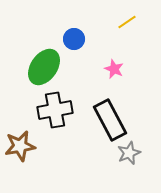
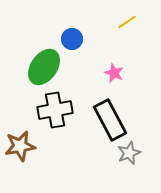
blue circle: moved 2 px left
pink star: moved 4 px down
